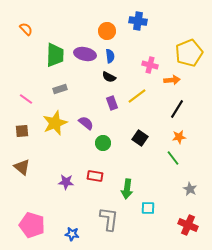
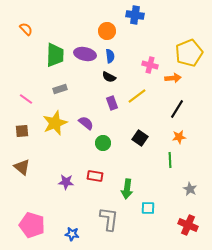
blue cross: moved 3 px left, 6 px up
orange arrow: moved 1 px right, 2 px up
green line: moved 3 px left, 2 px down; rotated 35 degrees clockwise
